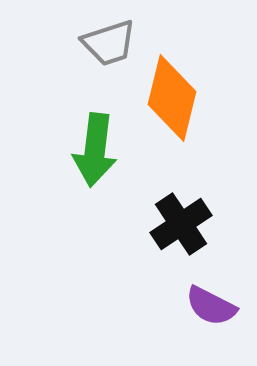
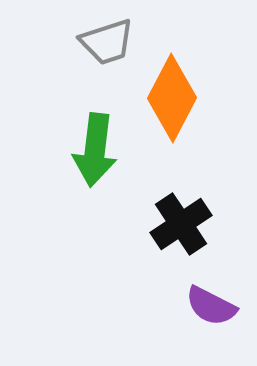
gray trapezoid: moved 2 px left, 1 px up
orange diamond: rotated 14 degrees clockwise
